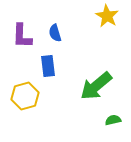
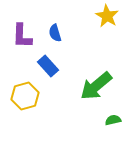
blue rectangle: rotated 35 degrees counterclockwise
